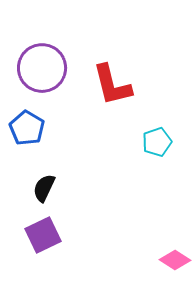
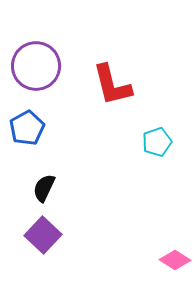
purple circle: moved 6 px left, 2 px up
blue pentagon: rotated 12 degrees clockwise
purple square: rotated 21 degrees counterclockwise
